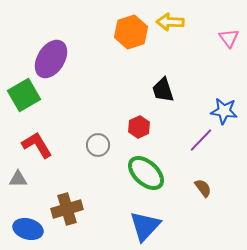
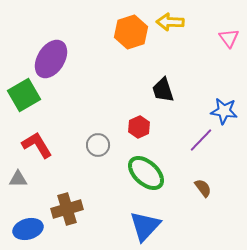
blue ellipse: rotated 32 degrees counterclockwise
